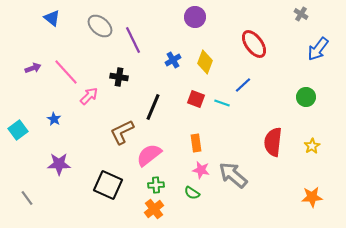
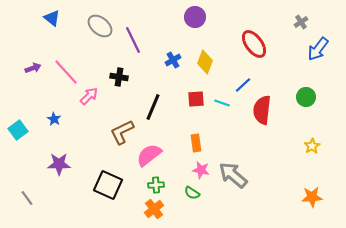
gray cross: moved 8 px down; rotated 24 degrees clockwise
red square: rotated 24 degrees counterclockwise
red semicircle: moved 11 px left, 32 px up
